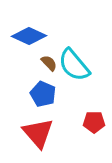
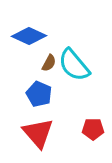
brown semicircle: rotated 72 degrees clockwise
blue pentagon: moved 4 px left
red pentagon: moved 1 px left, 7 px down
